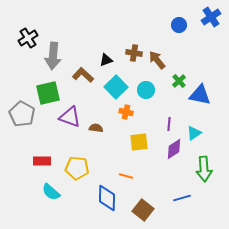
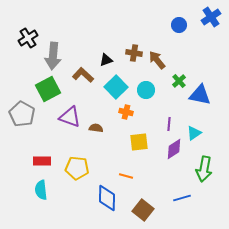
green square: moved 4 px up; rotated 15 degrees counterclockwise
green arrow: rotated 15 degrees clockwise
cyan semicircle: moved 10 px left, 2 px up; rotated 42 degrees clockwise
